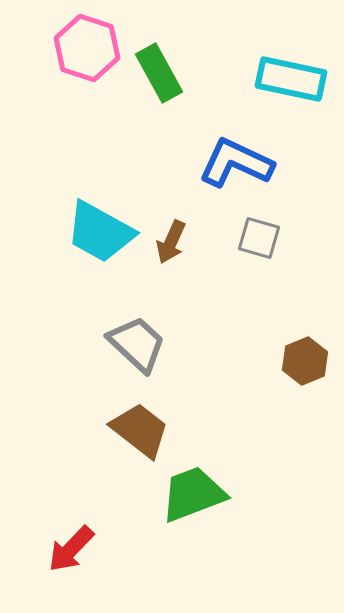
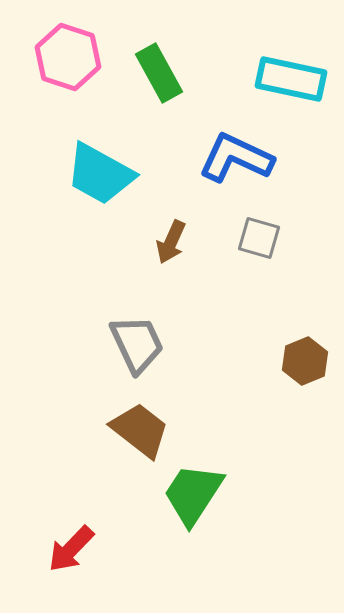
pink hexagon: moved 19 px left, 9 px down
blue L-shape: moved 5 px up
cyan trapezoid: moved 58 px up
gray trapezoid: rotated 22 degrees clockwise
green trapezoid: rotated 36 degrees counterclockwise
